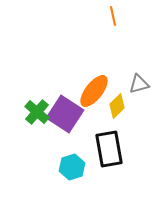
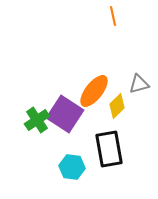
green cross: moved 8 px down; rotated 15 degrees clockwise
cyan hexagon: rotated 25 degrees clockwise
